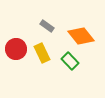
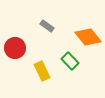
orange diamond: moved 7 px right, 1 px down
red circle: moved 1 px left, 1 px up
yellow rectangle: moved 18 px down
